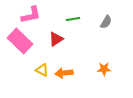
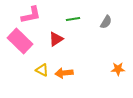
orange star: moved 14 px right
